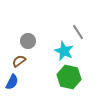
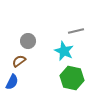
gray line: moved 2 px left, 1 px up; rotated 70 degrees counterclockwise
green hexagon: moved 3 px right, 1 px down
